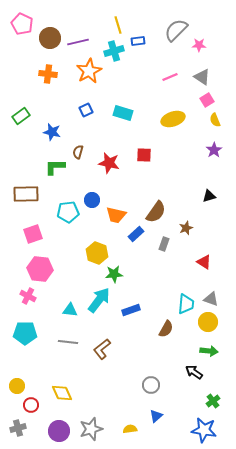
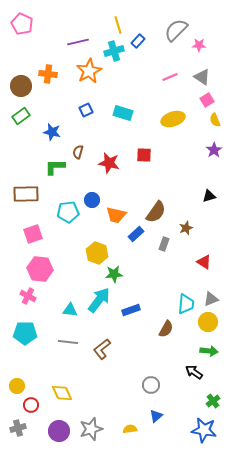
brown circle at (50, 38): moved 29 px left, 48 px down
blue rectangle at (138, 41): rotated 40 degrees counterclockwise
gray triangle at (211, 299): rotated 42 degrees counterclockwise
